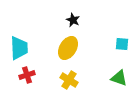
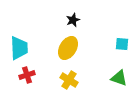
black star: rotated 24 degrees clockwise
